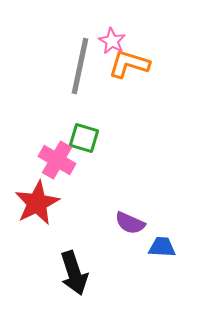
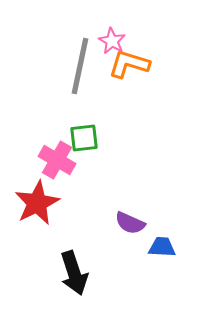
green square: rotated 24 degrees counterclockwise
